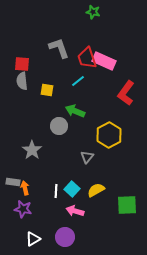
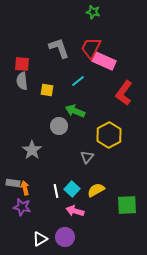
red trapezoid: moved 4 px right, 10 px up; rotated 45 degrees clockwise
red L-shape: moved 2 px left
gray rectangle: moved 1 px down
white line: rotated 16 degrees counterclockwise
purple star: moved 1 px left, 2 px up
white triangle: moved 7 px right
